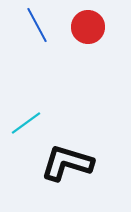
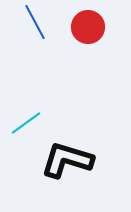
blue line: moved 2 px left, 3 px up
black L-shape: moved 3 px up
